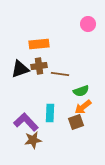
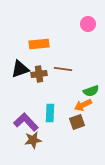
brown cross: moved 8 px down
brown line: moved 3 px right, 5 px up
green semicircle: moved 10 px right
orange arrow: moved 2 px up; rotated 12 degrees clockwise
brown square: moved 1 px right
